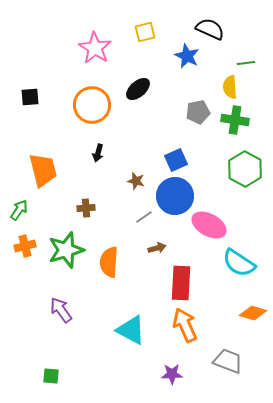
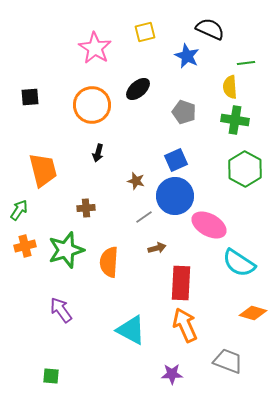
gray pentagon: moved 14 px left; rotated 30 degrees clockwise
